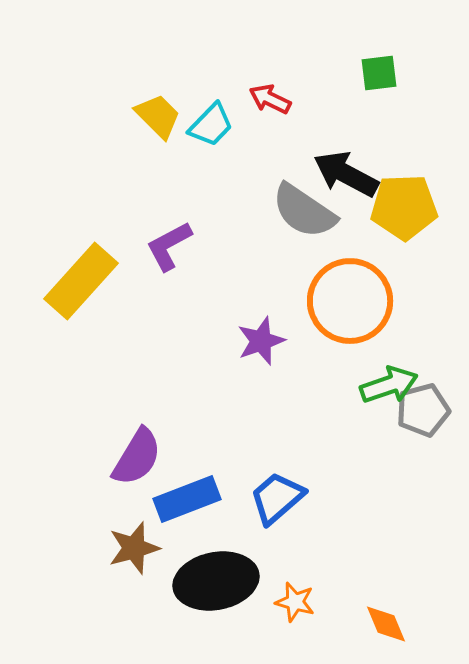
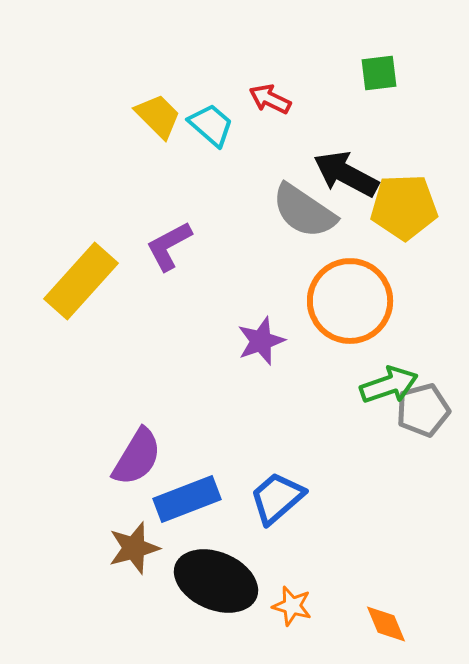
cyan trapezoid: rotated 93 degrees counterclockwise
black ellipse: rotated 34 degrees clockwise
orange star: moved 3 px left, 4 px down
